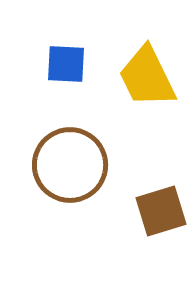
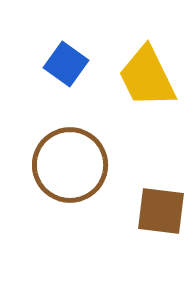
blue square: rotated 33 degrees clockwise
brown square: rotated 24 degrees clockwise
